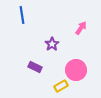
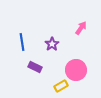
blue line: moved 27 px down
